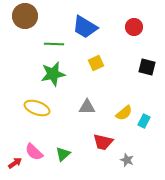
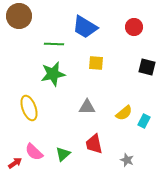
brown circle: moved 6 px left
yellow square: rotated 28 degrees clockwise
yellow ellipse: moved 8 px left; rotated 50 degrees clockwise
red trapezoid: moved 9 px left, 2 px down; rotated 65 degrees clockwise
